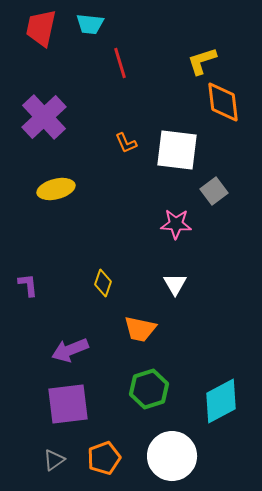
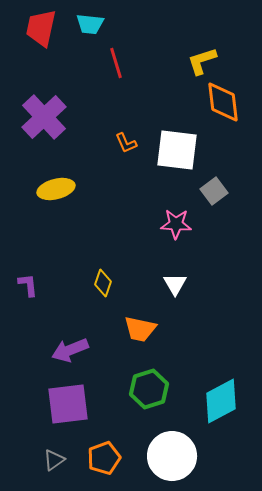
red line: moved 4 px left
